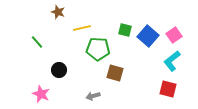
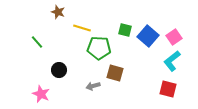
yellow line: rotated 30 degrees clockwise
pink square: moved 2 px down
green pentagon: moved 1 px right, 1 px up
gray arrow: moved 10 px up
